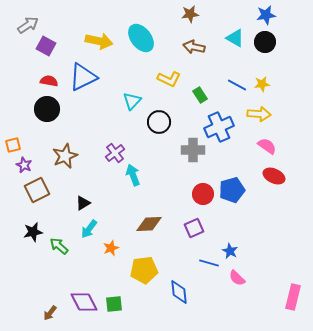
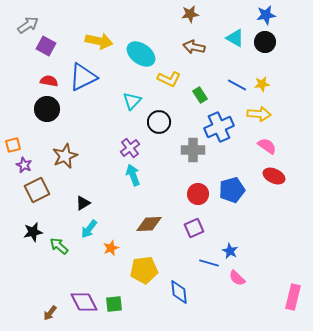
cyan ellipse at (141, 38): moved 16 px down; rotated 16 degrees counterclockwise
purple cross at (115, 153): moved 15 px right, 5 px up
red circle at (203, 194): moved 5 px left
